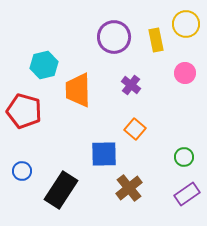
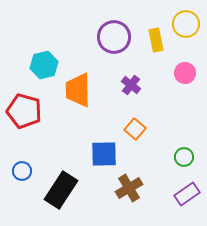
brown cross: rotated 8 degrees clockwise
